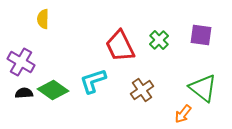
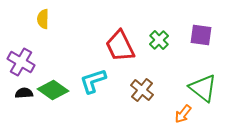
brown cross: rotated 15 degrees counterclockwise
